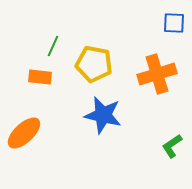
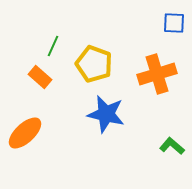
yellow pentagon: rotated 9 degrees clockwise
orange rectangle: rotated 35 degrees clockwise
blue star: moved 3 px right, 1 px up
orange ellipse: moved 1 px right
green L-shape: rotated 75 degrees clockwise
